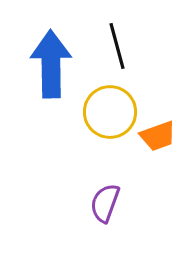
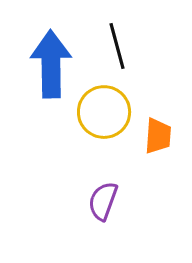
yellow circle: moved 6 px left
orange trapezoid: rotated 66 degrees counterclockwise
purple semicircle: moved 2 px left, 2 px up
